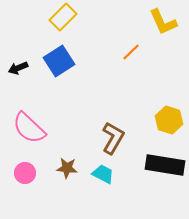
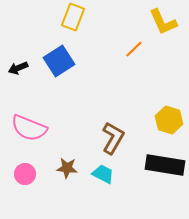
yellow rectangle: moved 10 px right; rotated 24 degrees counterclockwise
orange line: moved 3 px right, 3 px up
pink semicircle: rotated 21 degrees counterclockwise
pink circle: moved 1 px down
